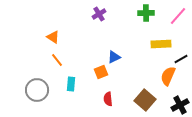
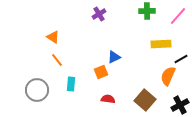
green cross: moved 1 px right, 2 px up
red semicircle: rotated 104 degrees clockwise
